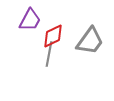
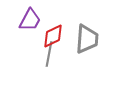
gray trapezoid: moved 3 px left, 2 px up; rotated 32 degrees counterclockwise
